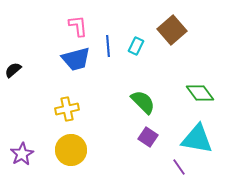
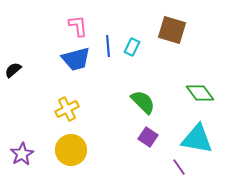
brown square: rotated 32 degrees counterclockwise
cyan rectangle: moved 4 px left, 1 px down
yellow cross: rotated 15 degrees counterclockwise
